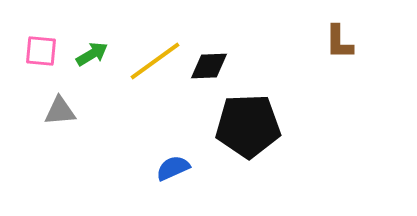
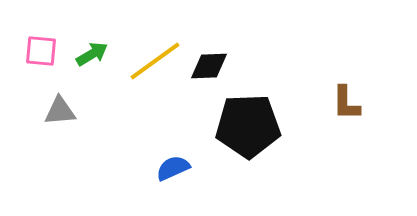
brown L-shape: moved 7 px right, 61 px down
